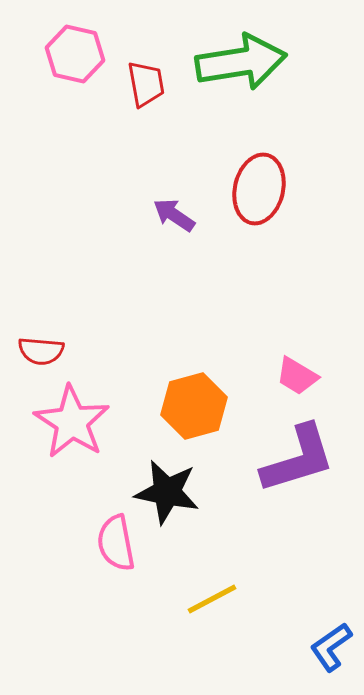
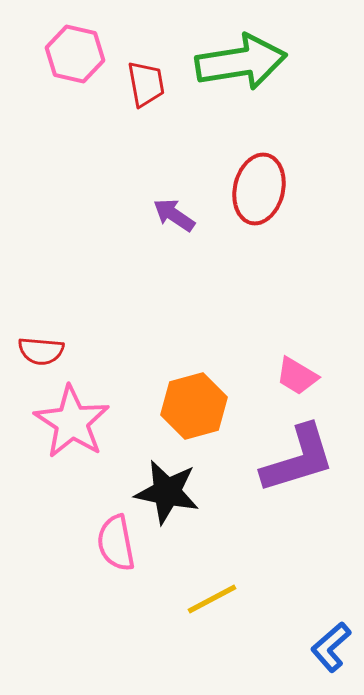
blue L-shape: rotated 6 degrees counterclockwise
